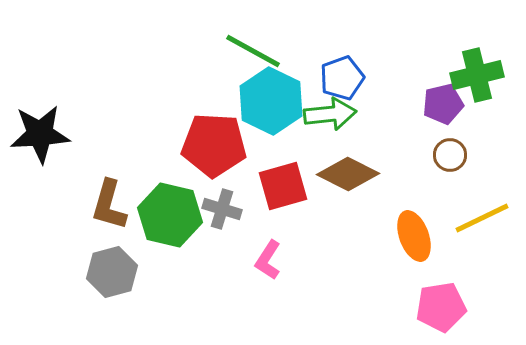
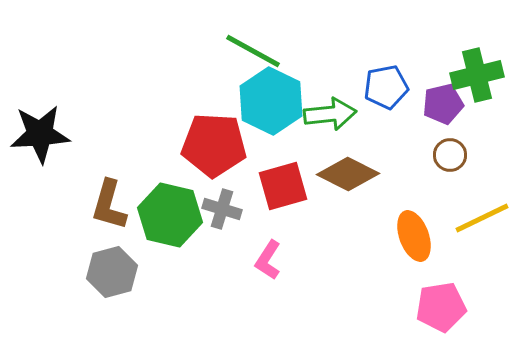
blue pentagon: moved 44 px right, 9 px down; rotated 9 degrees clockwise
